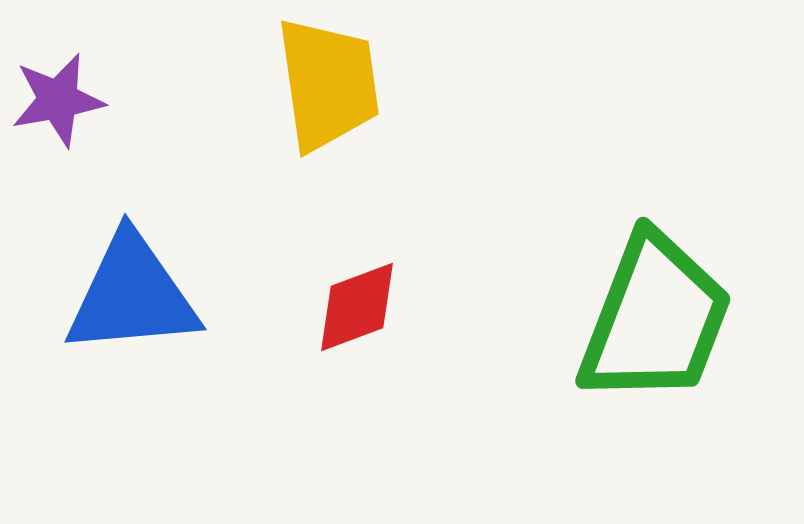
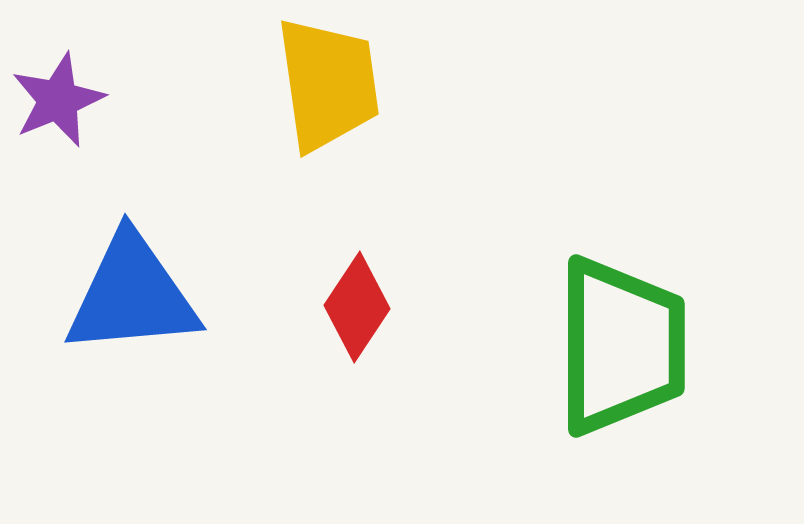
purple star: rotated 12 degrees counterclockwise
red diamond: rotated 36 degrees counterclockwise
green trapezoid: moved 34 px left, 27 px down; rotated 21 degrees counterclockwise
